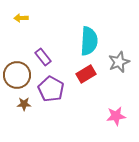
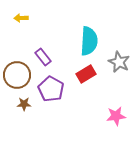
gray star: rotated 25 degrees counterclockwise
